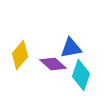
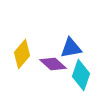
yellow diamond: moved 2 px right, 1 px up
